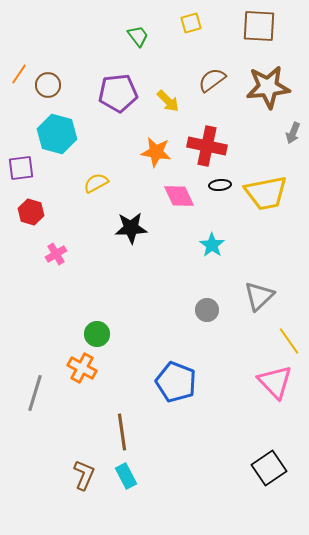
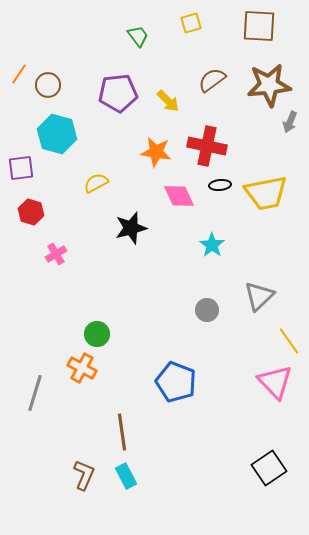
brown star: moved 1 px right, 2 px up
gray arrow: moved 3 px left, 11 px up
black star: rotated 12 degrees counterclockwise
